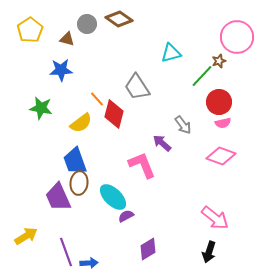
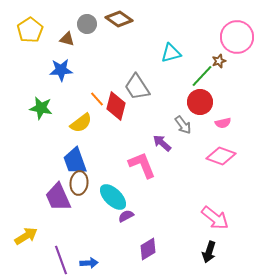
red circle: moved 19 px left
red diamond: moved 2 px right, 8 px up
purple line: moved 5 px left, 8 px down
